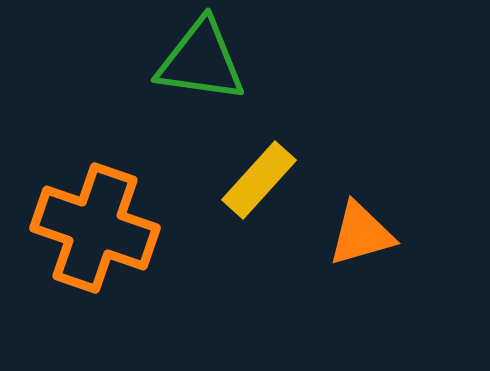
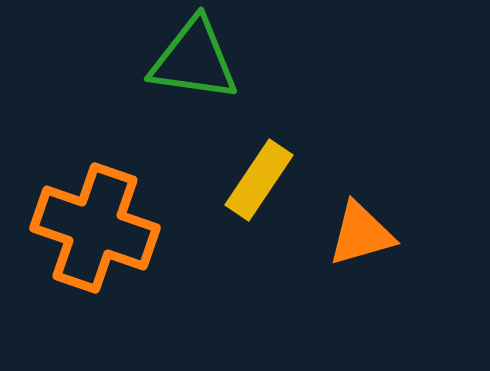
green triangle: moved 7 px left, 1 px up
yellow rectangle: rotated 8 degrees counterclockwise
